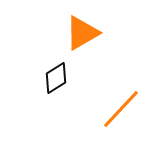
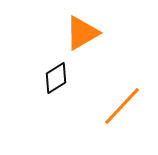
orange line: moved 1 px right, 3 px up
